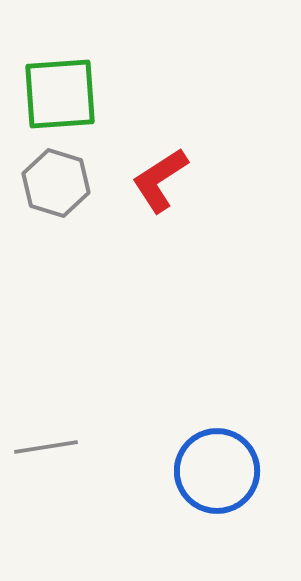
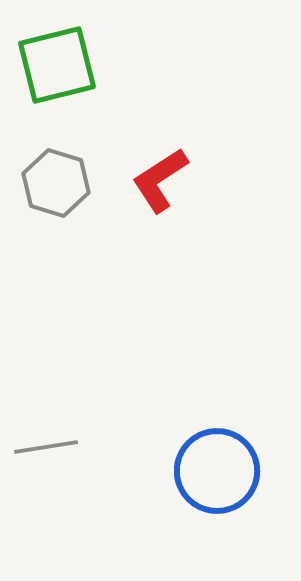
green square: moved 3 px left, 29 px up; rotated 10 degrees counterclockwise
